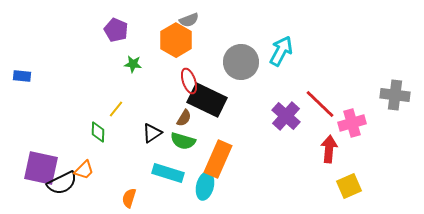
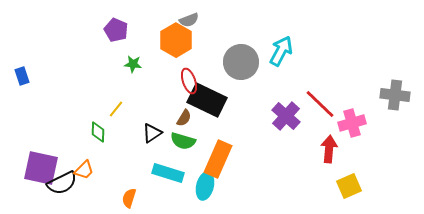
blue rectangle: rotated 66 degrees clockwise
